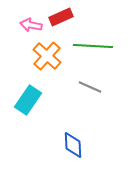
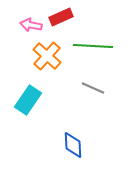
gray line: moved 3 px right, 1 px down
